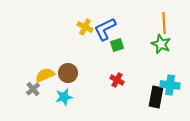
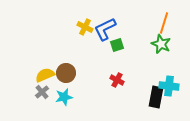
orange line: rotated 20 degrees clockwise
brown circle: moved 2 px left
cyan cross: moved 1 px left, 1 px down
gray cross: moved 9 px right, 3 px down
